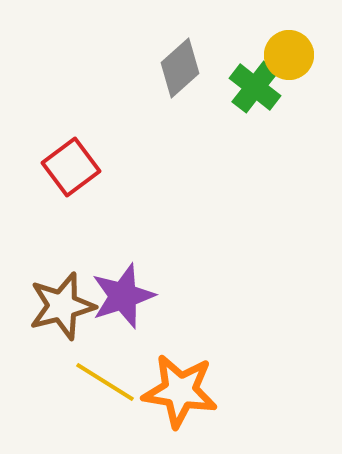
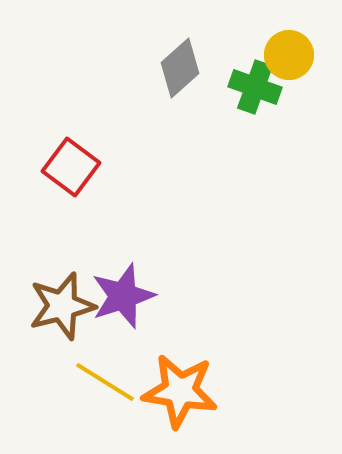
green cross: rotated 18 degrees counterclockwise
red square: rotated 16 degrees counterclockwise
